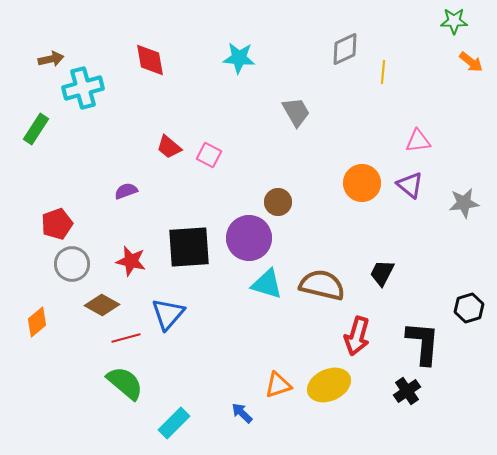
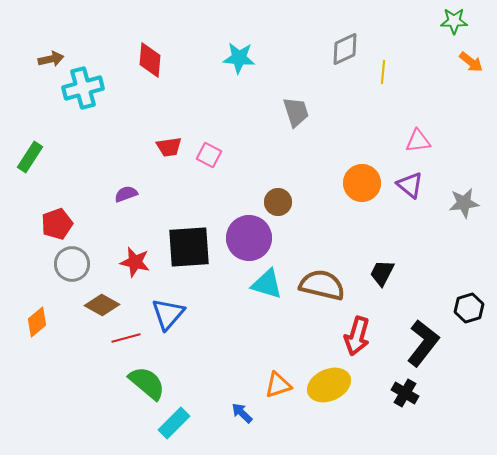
red diamond: rotated 15 degrees clockwise
gray trapezoid: rotated 12 degrees clockwise
green rectangle: moved 6 px left, 28 px down
red trapezoid: rotated 48 degrees counterclockwise
purple semicircle: moved 3 px down
red star: moved 4 px right, 1 px down
black L-shape: rotated 33 degrees clockwise
green semicircle: moved 22 px right
black cross: moved 2 px left, 2 px down; rotated 24 degrees counterclockwise
